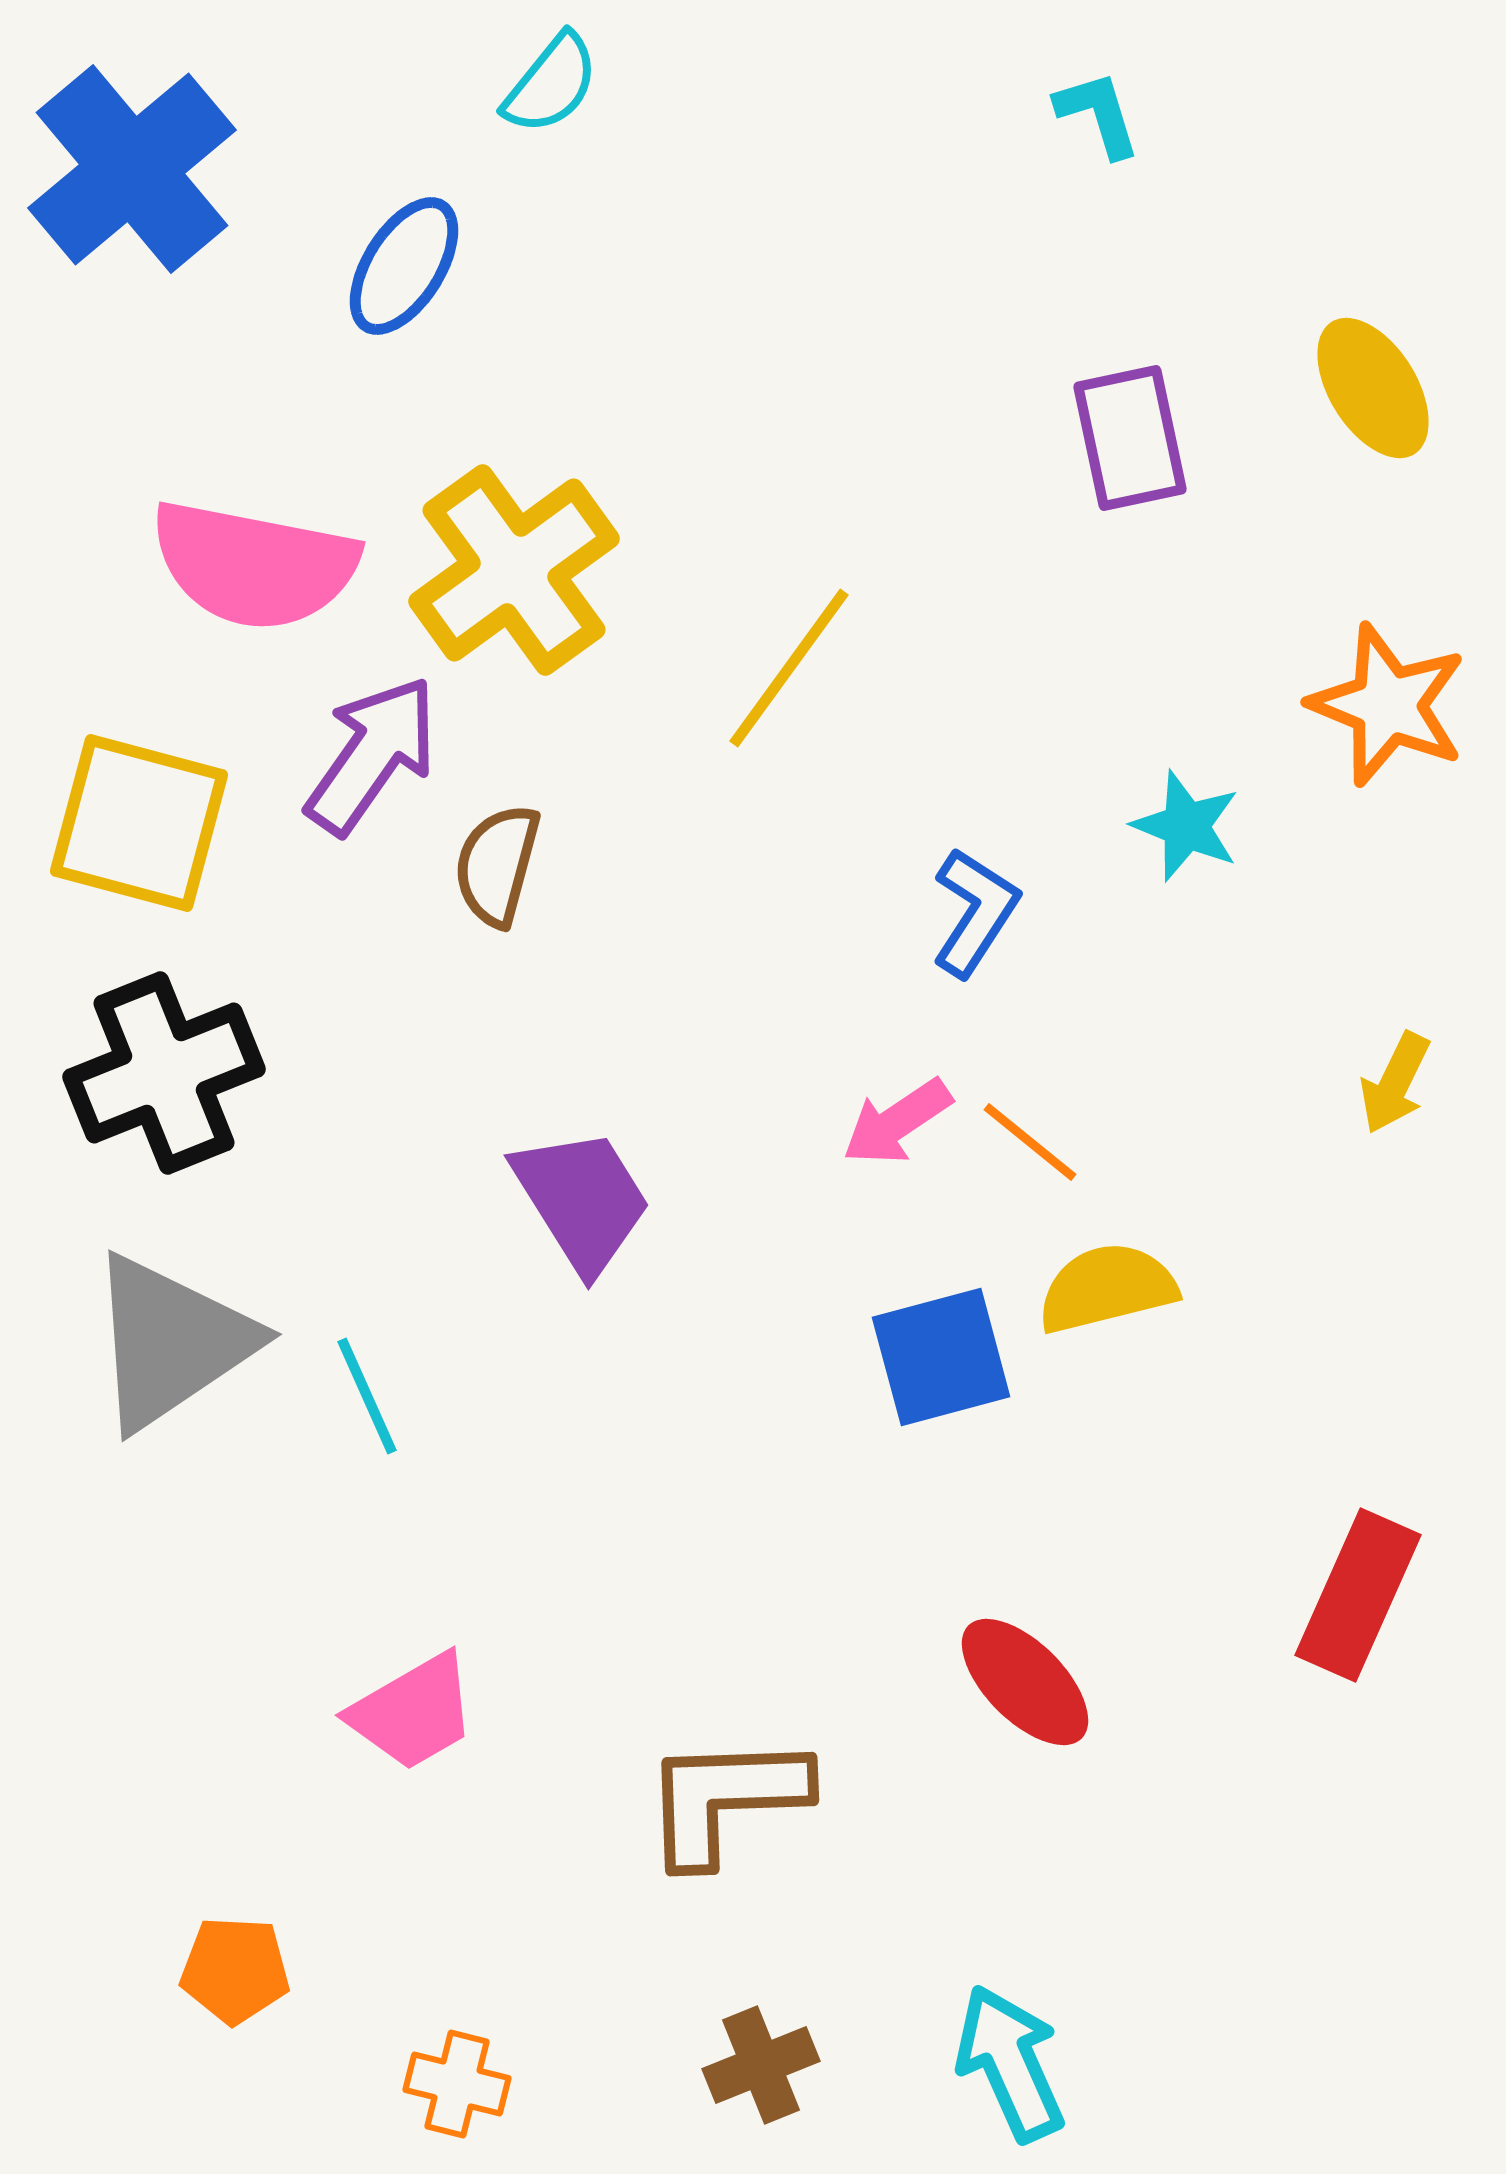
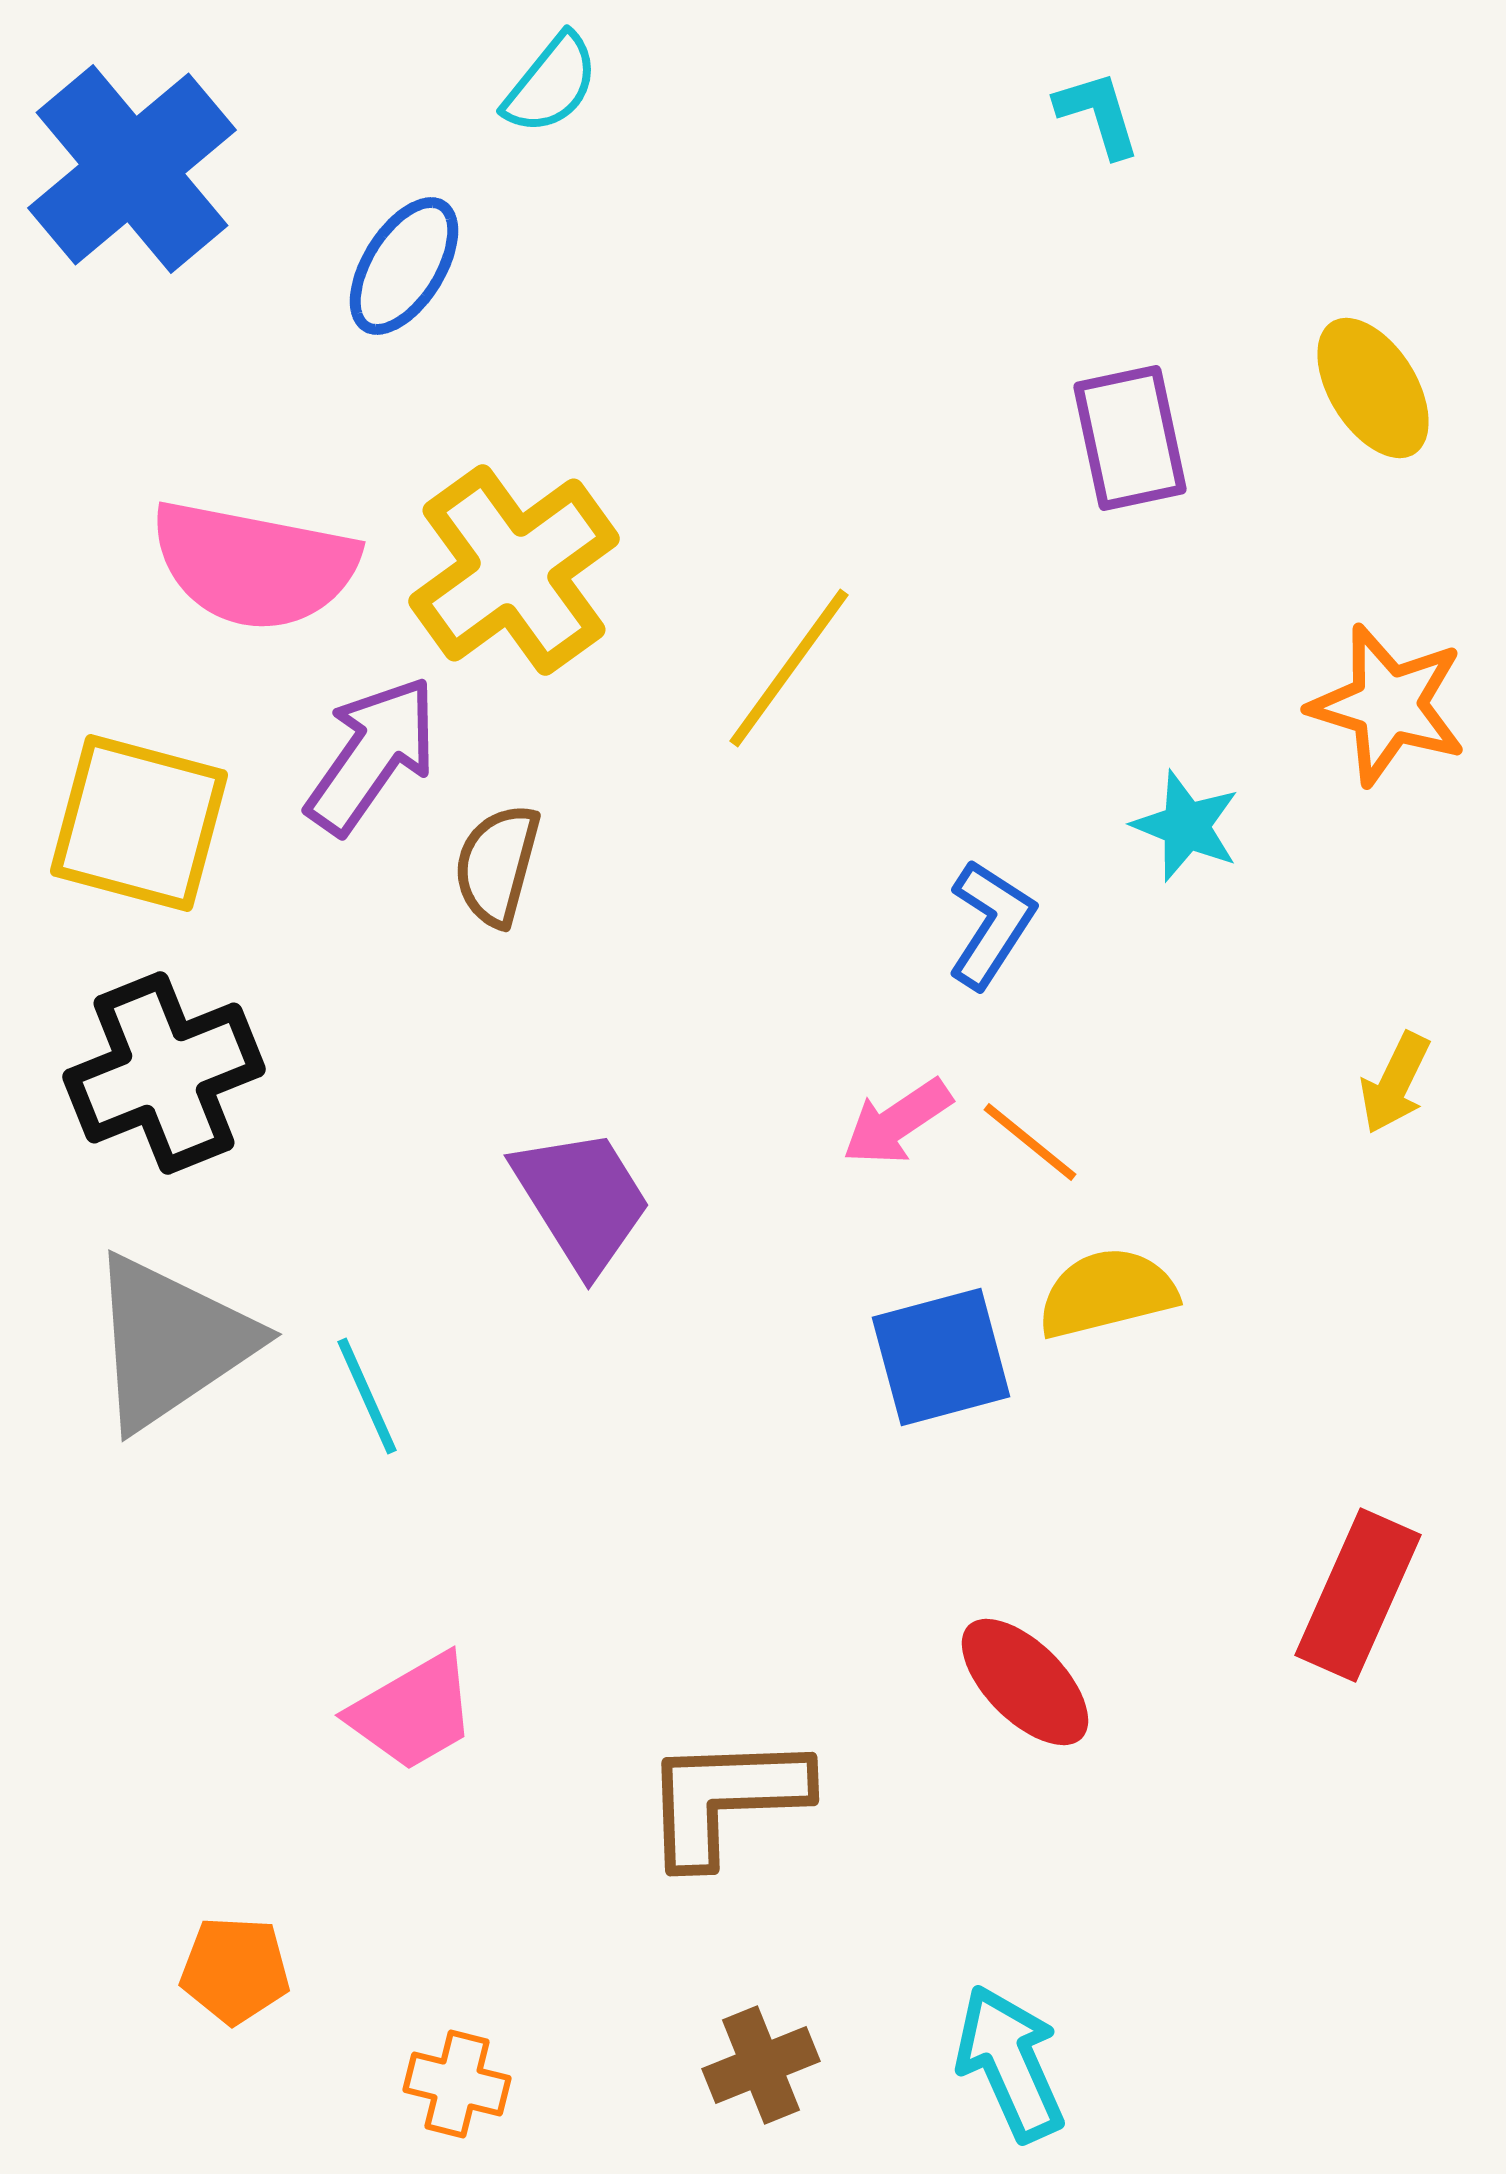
orange star: rotated 5 degrees counterclockwise
blue L-shape: moved 16 px right, 12 px down
yellow semicircle: moved 5 px down
